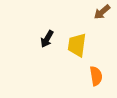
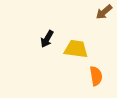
brown arrow: moved 2 px right
yellow trapezoid: moved 1 px left, 4 px down; rotated 90 degrees clockwise
